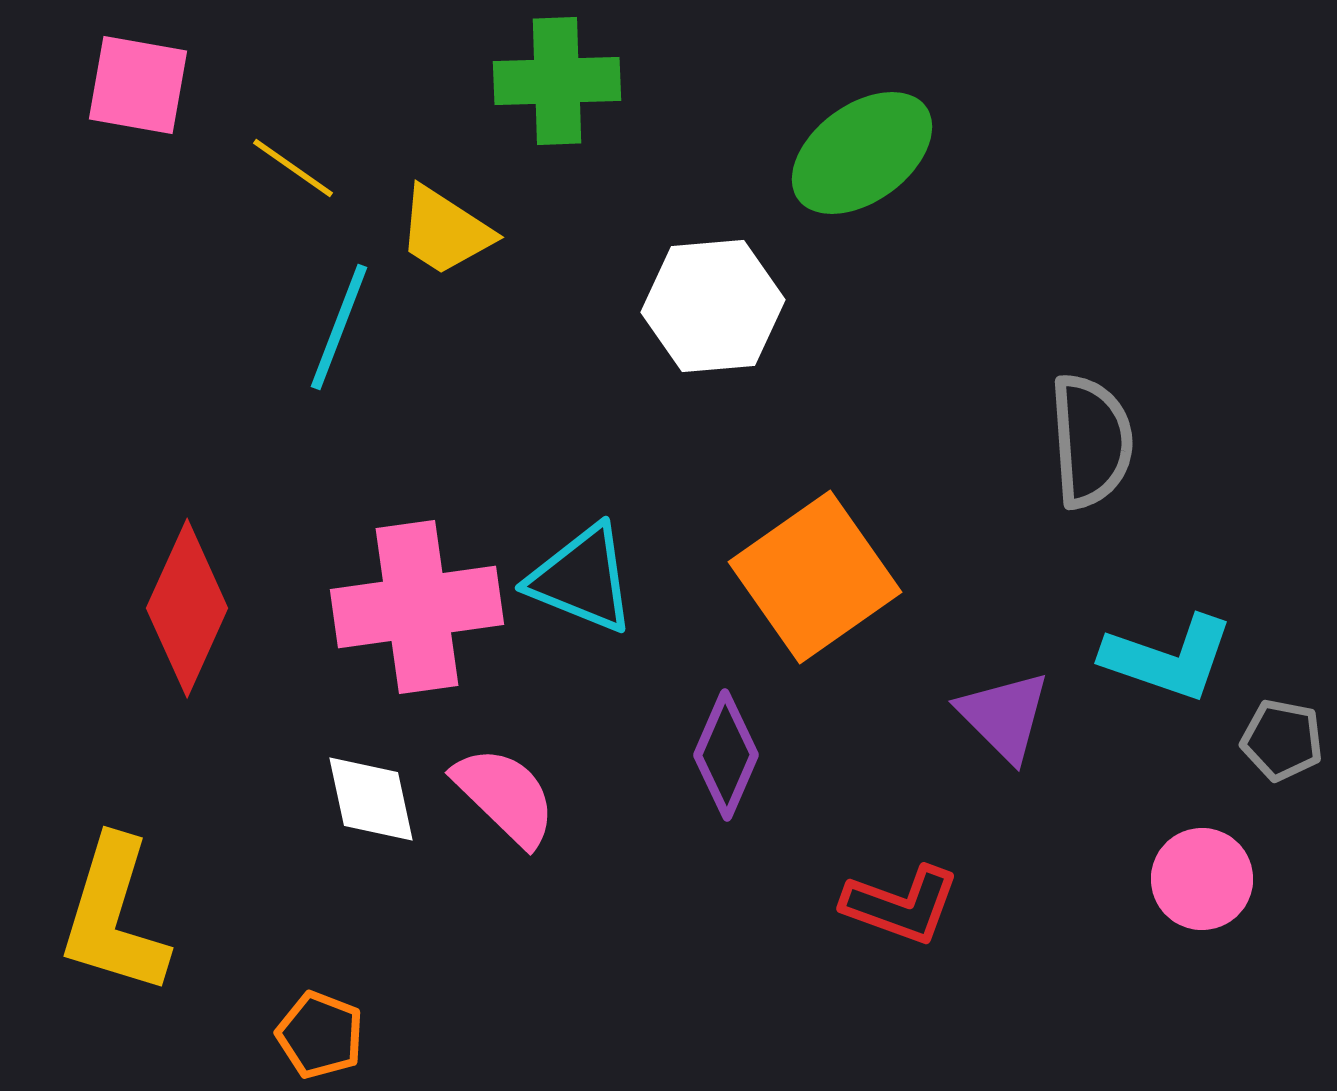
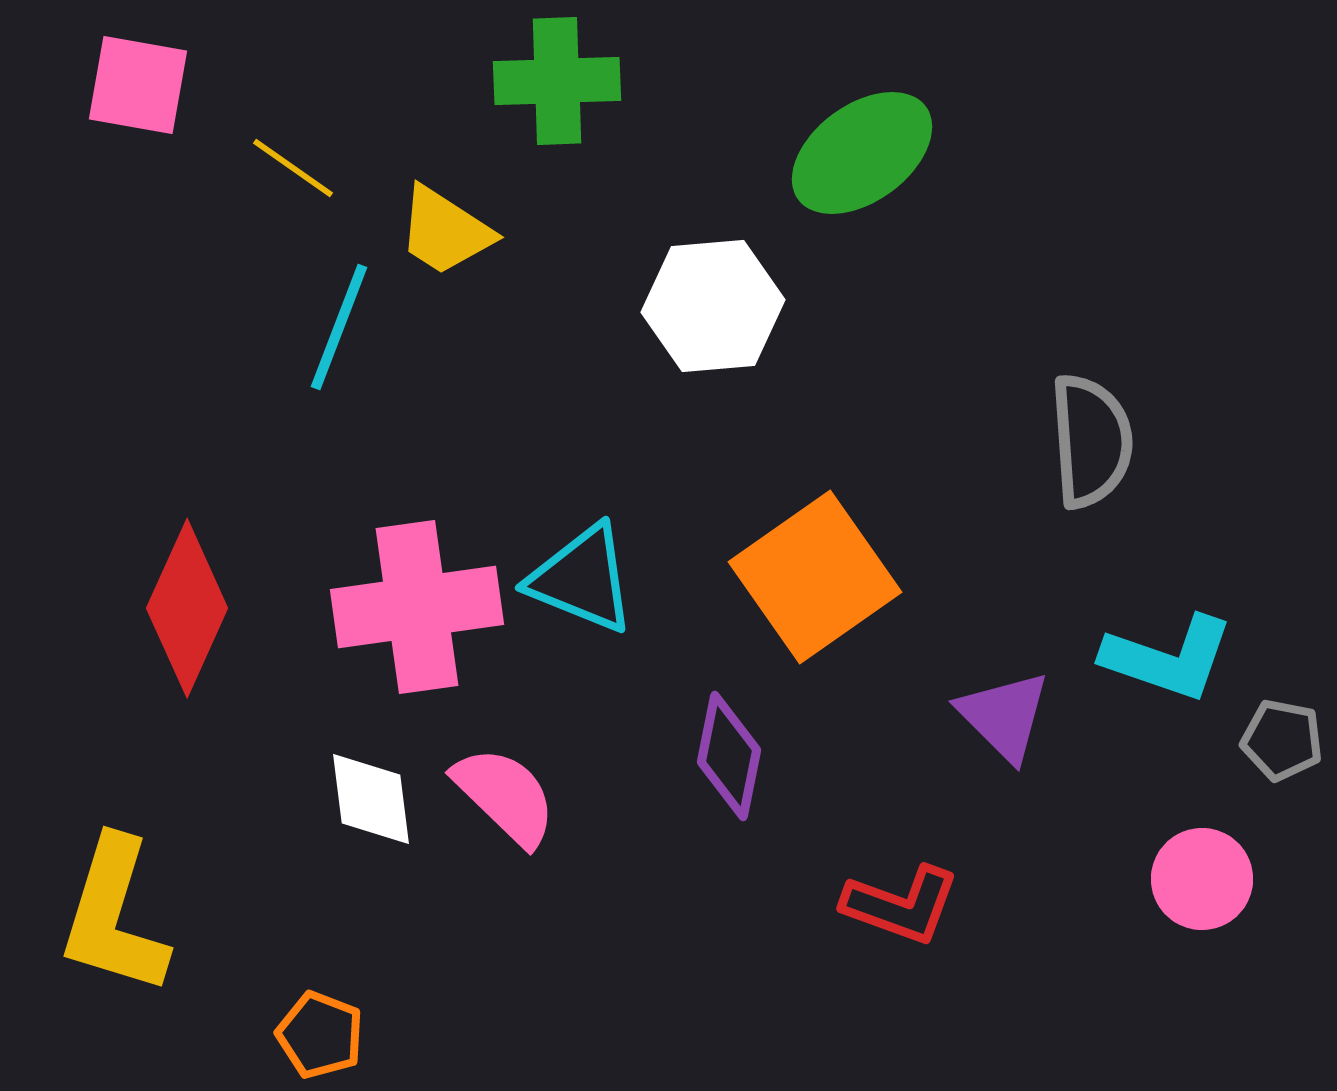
purple diamond: moved 3 px right, 1 px down; rotated 12 degrees counterclockwise
white diamond: rotated 5 degrees clockwise
